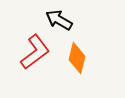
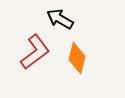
black arrow: moved 1 px right, 1 px up
